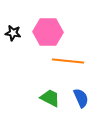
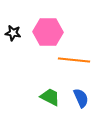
orange line: moved 6 px right, 1 px up
green trapezoid: moved 1 px up
